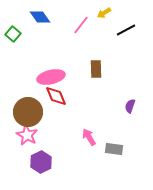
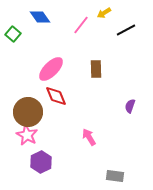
pink ellipse: moved 8 px up; rotated 32 degrees counterclockwise
gray rectangle: moved 1 px right, 27 px down
